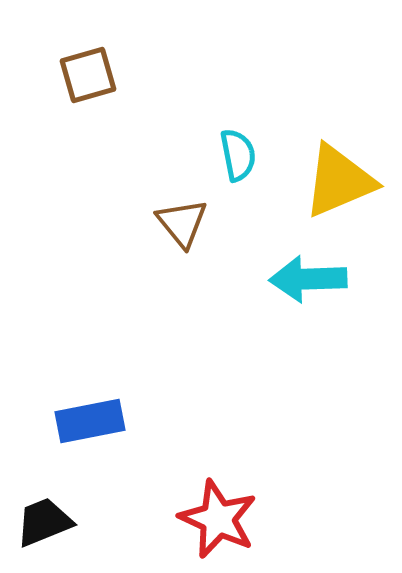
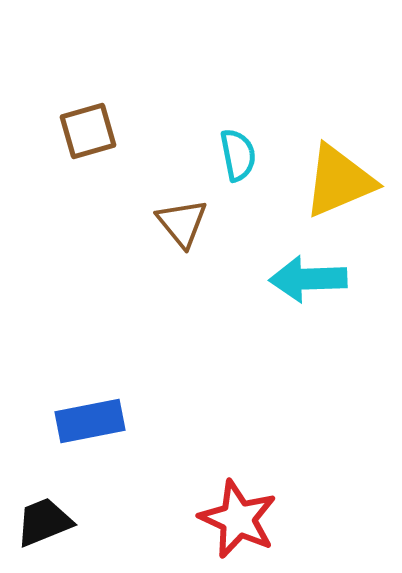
brown square: moved 56 px down
red star: moved 20 px right
